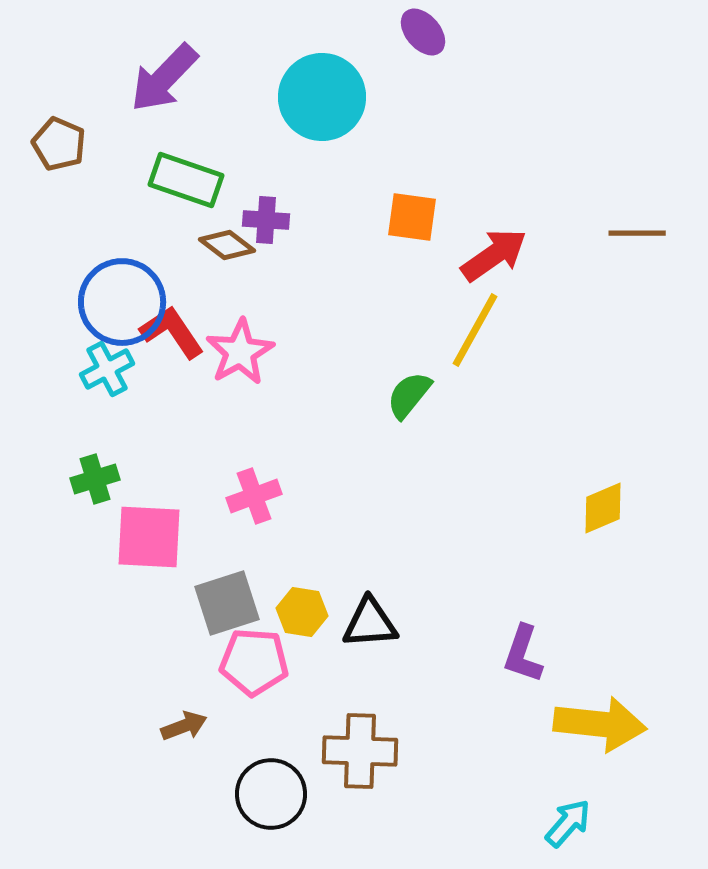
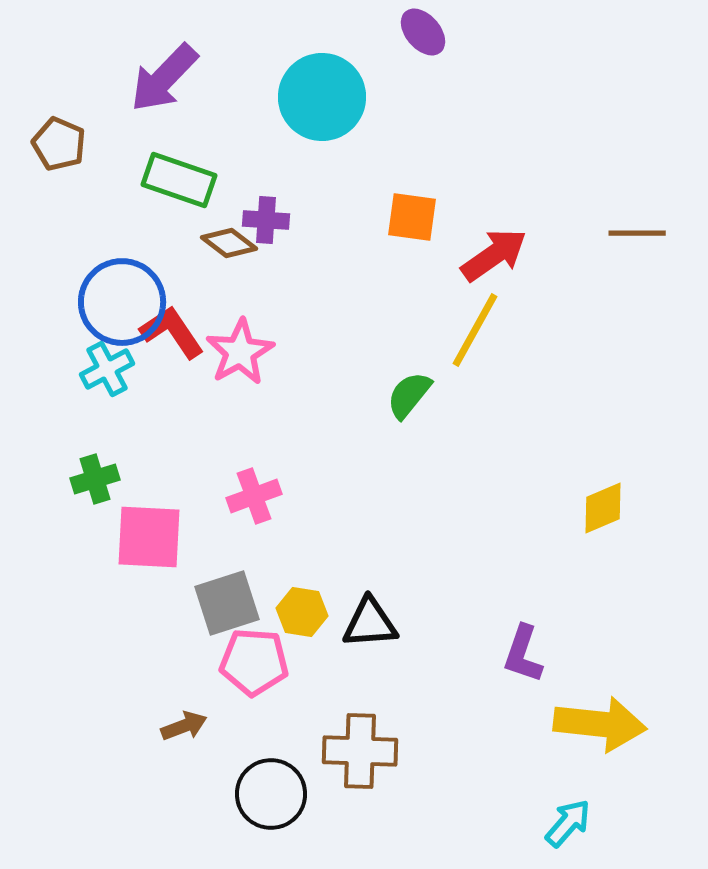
green rectangle: moved 7 px left
brown diamond: moved 2 px right, 2 px up
